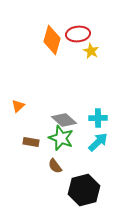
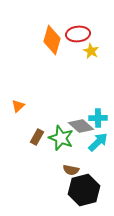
gray diamond: moved 17 px right, 6 px down
brown rectangle: moved 6 px right, 5 px up; rotated 70 degrees counterclockwise
brown semicircle: moved 16 px right, 4 px down; rotated 42 degrees counterclockwise
